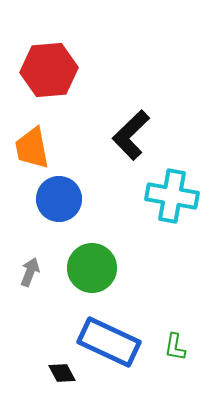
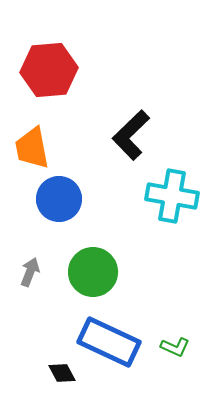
green circle: moved 1 px right, 4 px down
green L-shape: rotated 76 degrees counterclockwise
